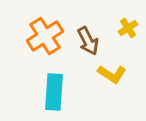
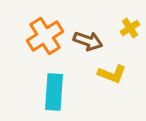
yellow cross: moved 2 px right
brown arrow: rotated 44 degrees counterclockwise
yellow L-shape: rotated 12 degrees counterclockwise
